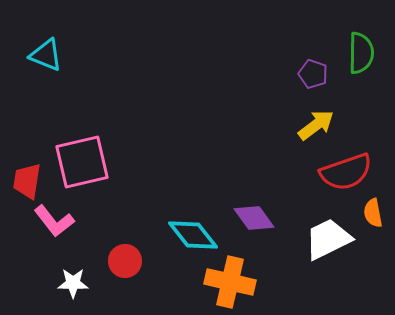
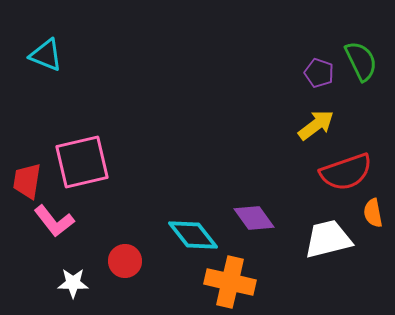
green semicircle: moved 8 px down; rotated 27 degrees counterclockwise
purple pentagon: moved 6 px right, 1 px up
white trapezoid: rotated 12 degrees clockwise
